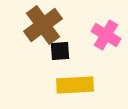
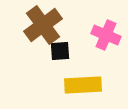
pink cross: rotated 8 degrees counterclockwise
yellow rectangle: moved 8 px right
